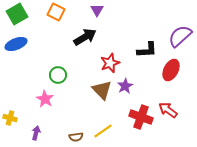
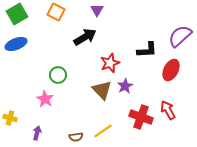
red arrow: rotated 24 degrees clockwise
purple arrow: moved 1 px right
